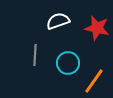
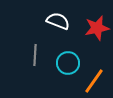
white semicircle: rotated 40 degrees clockwise
red star: rotated 25 degrees counterclockwise
